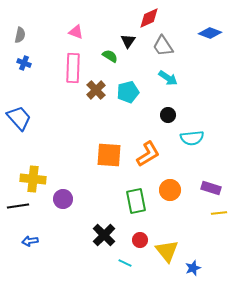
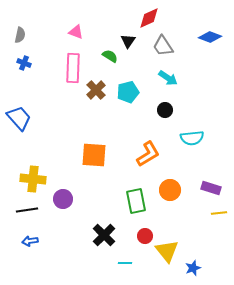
blue diamond: moved 4 px down
black circle: moved 3 px left, 5 px up
orange square: moved 15 px left
black line: moved 9 px right, 4 px down
red circle: moved 5 px right, 4 px up
cyan line: rotated 24 degrees counterclockwise
